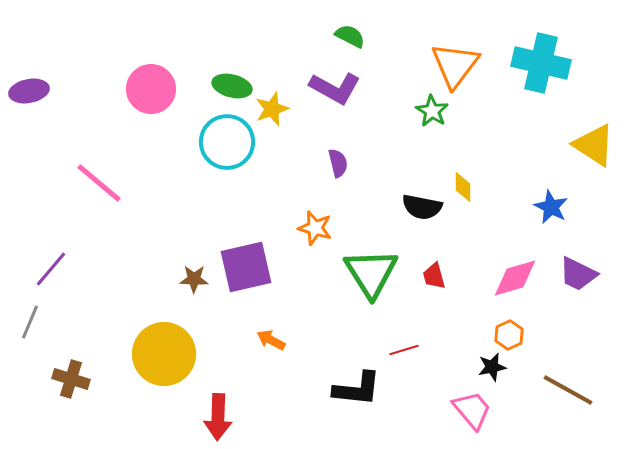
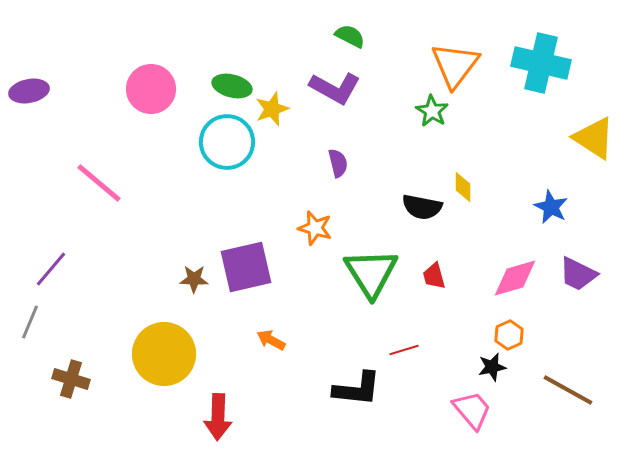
yellow triangle: moved 7 px up
